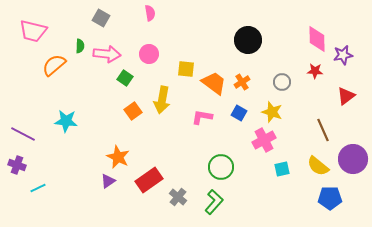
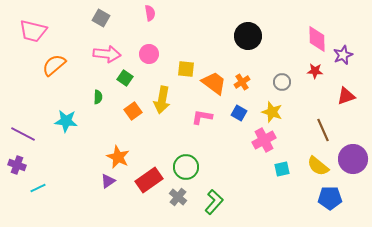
black circle: moved 4 px up
green semicircle: moved 18 px right, 51 px down
purple star: rotated 12 degrees counterclockwise
red triangle: rotated 18 degrees clockwise
green circle: moved 35 px left
